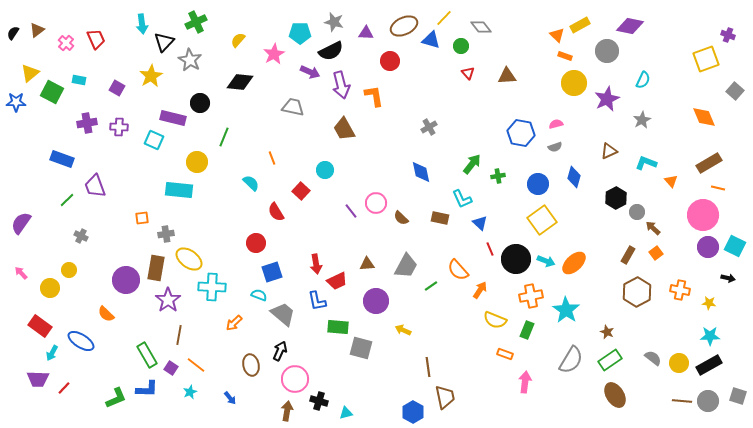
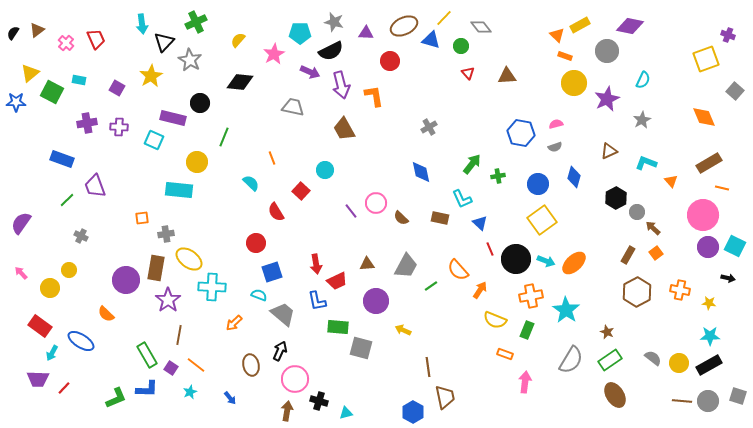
orange line at (718, 188): moved 4 px right
